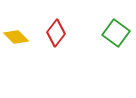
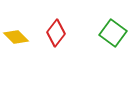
green square: moved 3 px left
